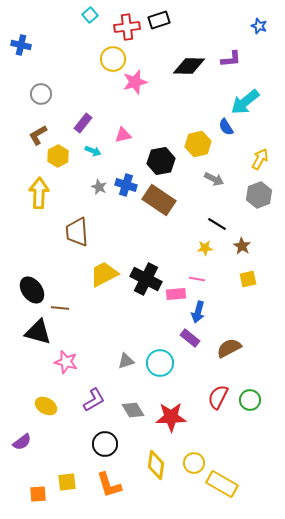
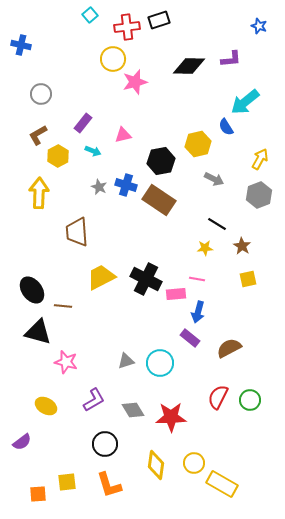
yellow trapezoid at (104, 274): moved 3 px left, 3 px down
brown line at (60, 308): moved 3 px right, 2 px up
